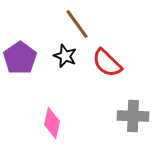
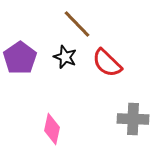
brown line: rotated 8 degrees counterclockwise
black star: moved 1 px down
gray cross: moved 3 px down
pink diamond: moved 6 px down
